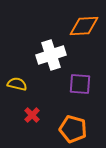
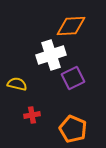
orange diamond: moved 13 px left
purple square: moved 7 px left, 6 px up; rotated 30 degrees counterclockwise
red cross: rotated 35 degrees clockwise
orange pentagon: rotated 8 degrees clockwise
